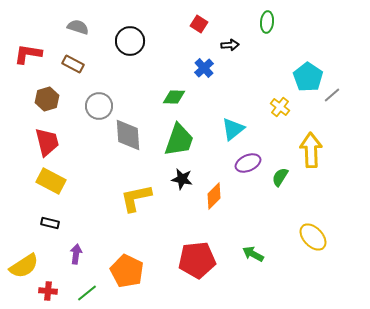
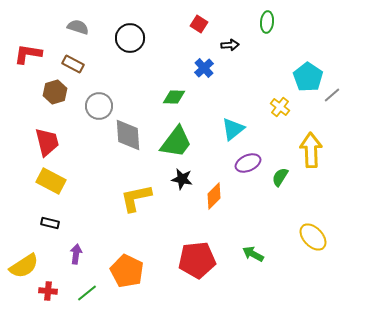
black circle: moved 3 px up
brown hexagon: moved 8 px right, 7 px up
green trapezoid: moved 3 px left, 2 px down; rotated 18 degrees clockwise
